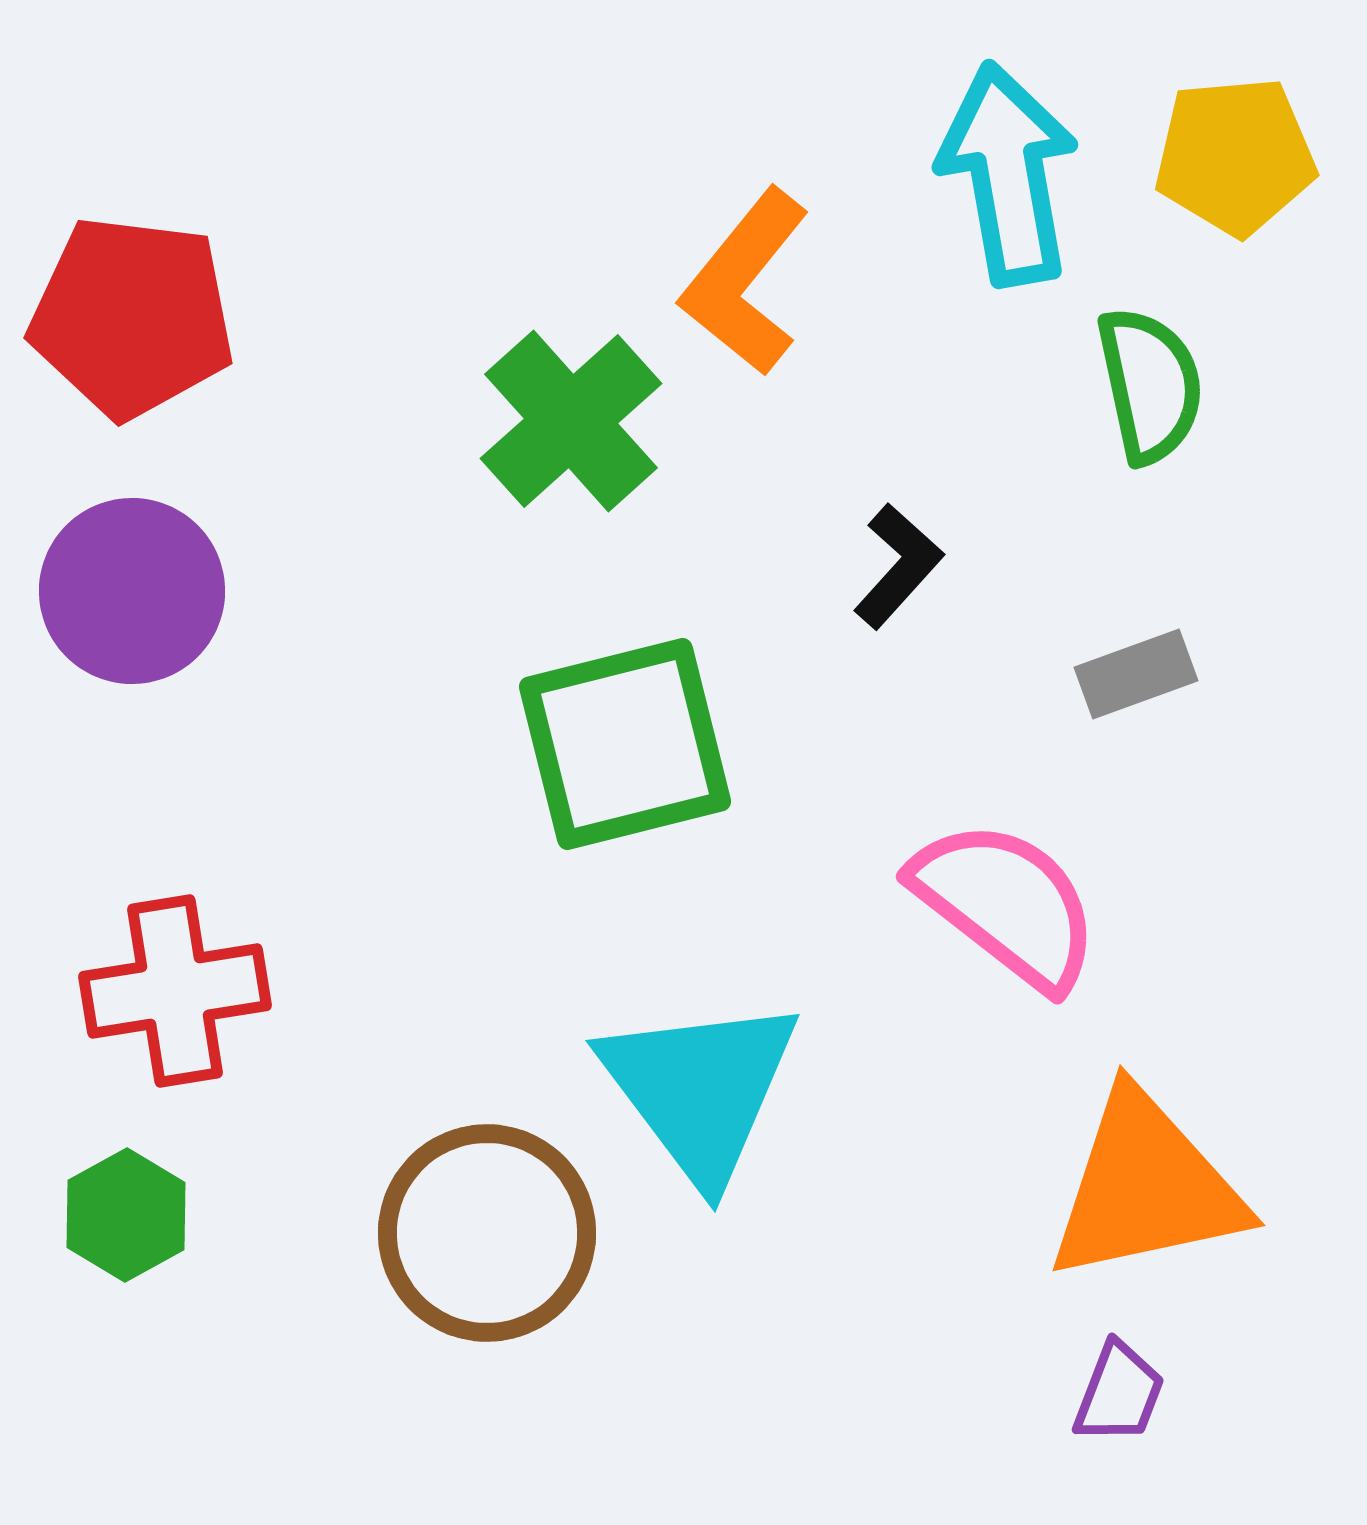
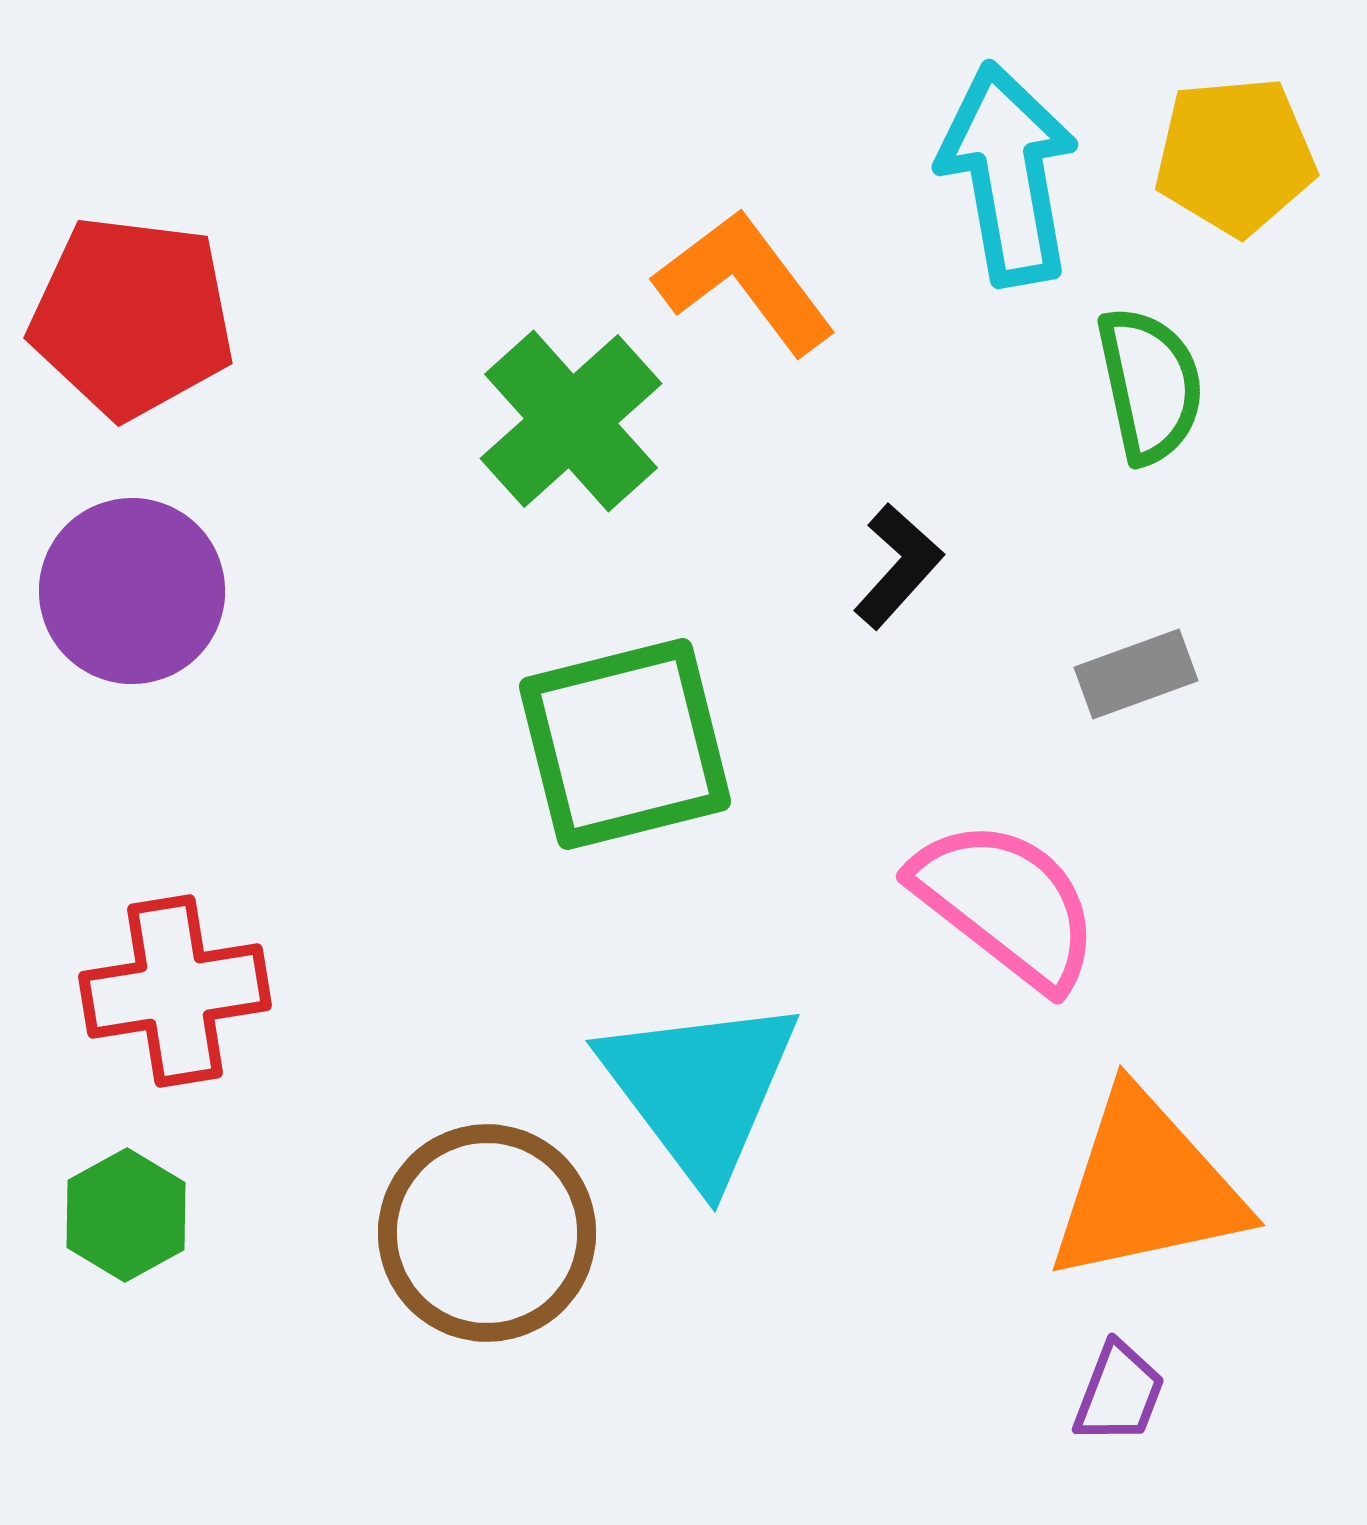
orange L-shape: rotated 104 degrees clockwise
